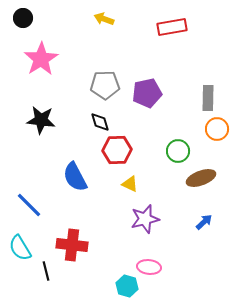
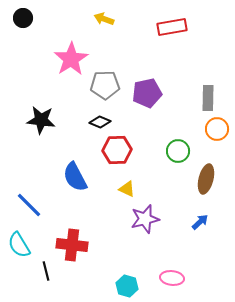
pink star: moved 30 px right
black diamond: rotated 50 degrees counterclockwise
brown ellipse: moved 5 px right, 1 px down; rotated 56 degrees counterclockwise
yellow triangle: moved 3 px left, 5 px down
blue arrow: moved 4 px left
cyan semicircle: moved 1 px left, 3 px up
pink ellipse: moved 23 px right, 11 px down
